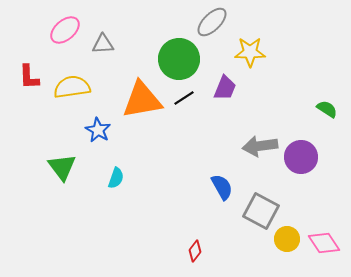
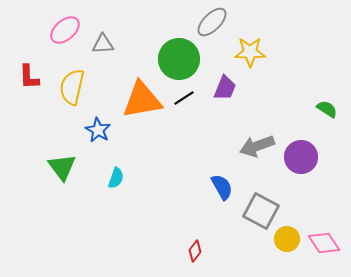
yellow semicircle: rotated 69 degrees counterclockwise
gray arrow: moved 3 px left; rotated 12 degrees counterclockwise
